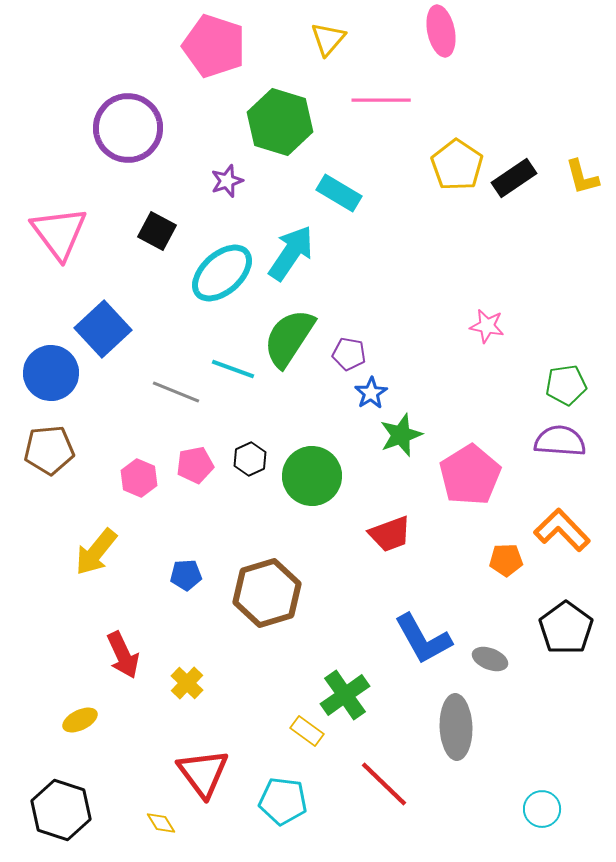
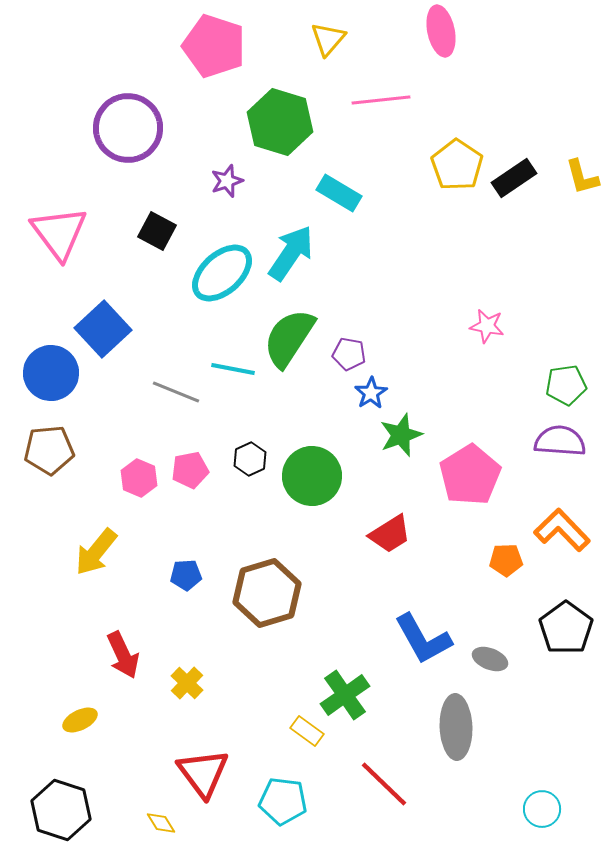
pink line at (381, 100): rotated 6 degrees counterclockwise
cyan line at (233, 369): rotated 9 degrees counterclockwise
pink pentagon at (195, 465): moved 5 px left, 5 px down
red trapezoid at (390, 534): rotated 12 degrees counterclockwise
